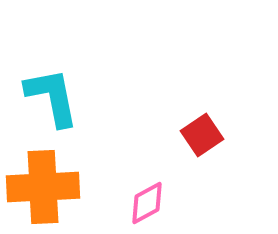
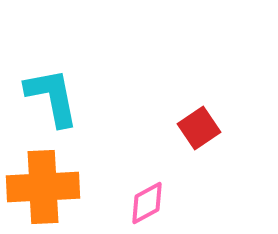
red square: moved 3 px left, 7 px up
